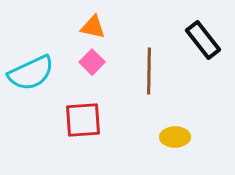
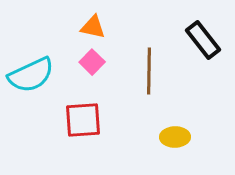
cyan semicircle: moved 2 px down
